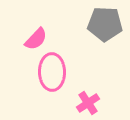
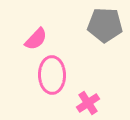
gray pentagon: moved 1 px down
pink ellipse: moved 3 px down
